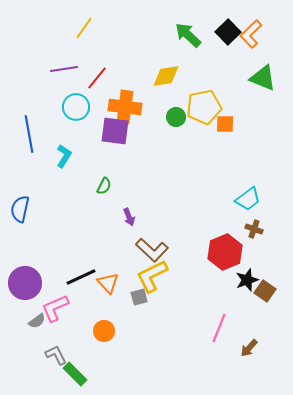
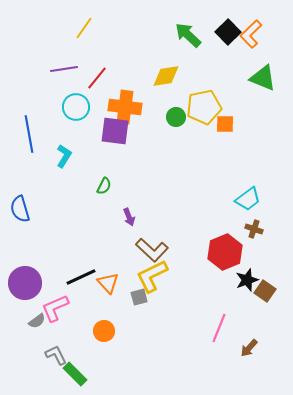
blue semicircle: rotated 28 degrees counterclockwise
